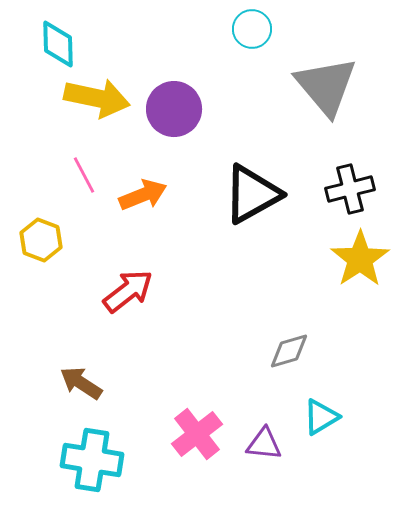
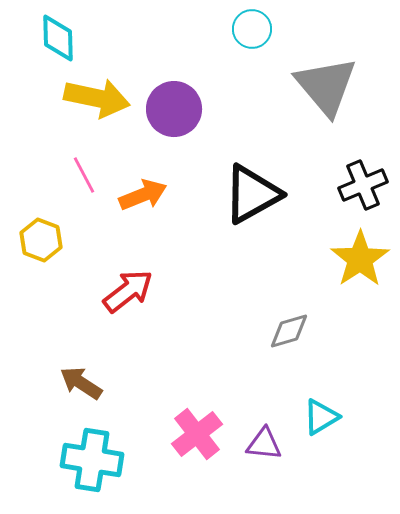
cyan diamond: moved 6 px up
black cross: moved 13 px right, 4 px up; rotated 9 degrees counterclockwise
gray diamond: moved 20 px up
